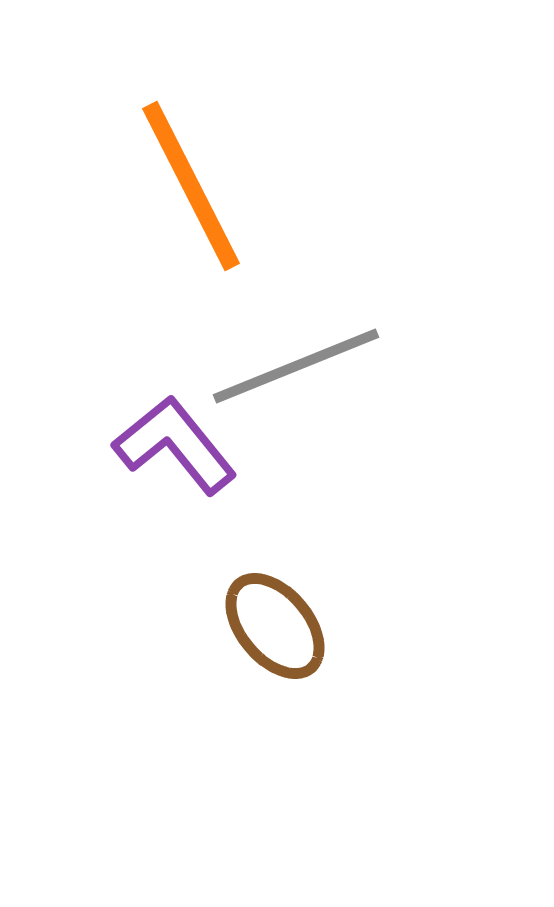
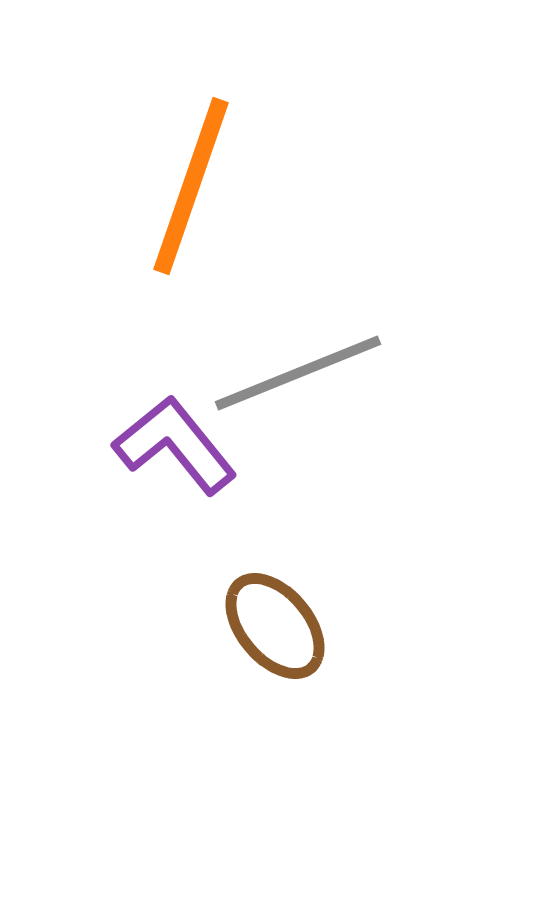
orange line: rotated 46 degrees clockwise
gray line: moved 2 px right, 7 px down
